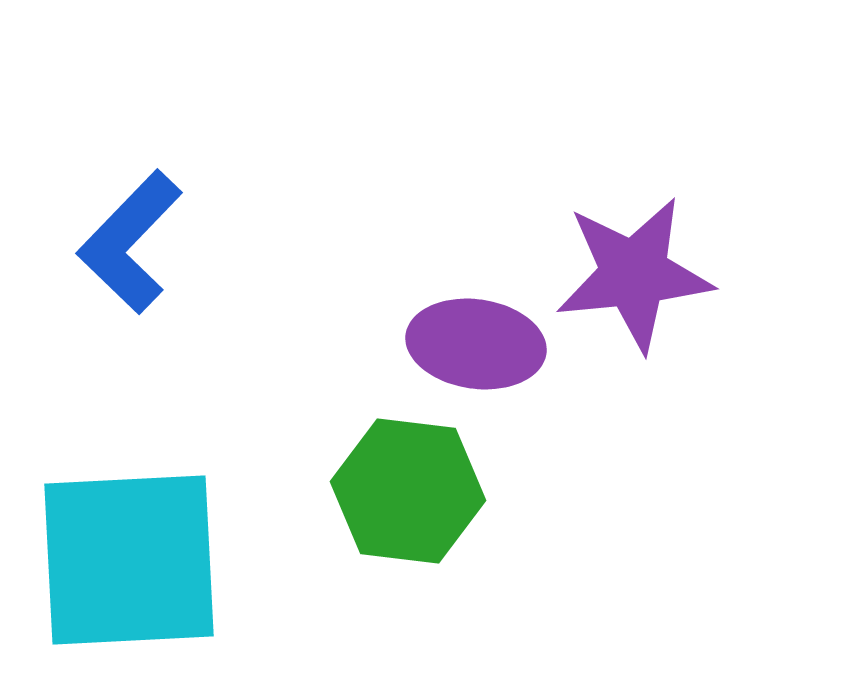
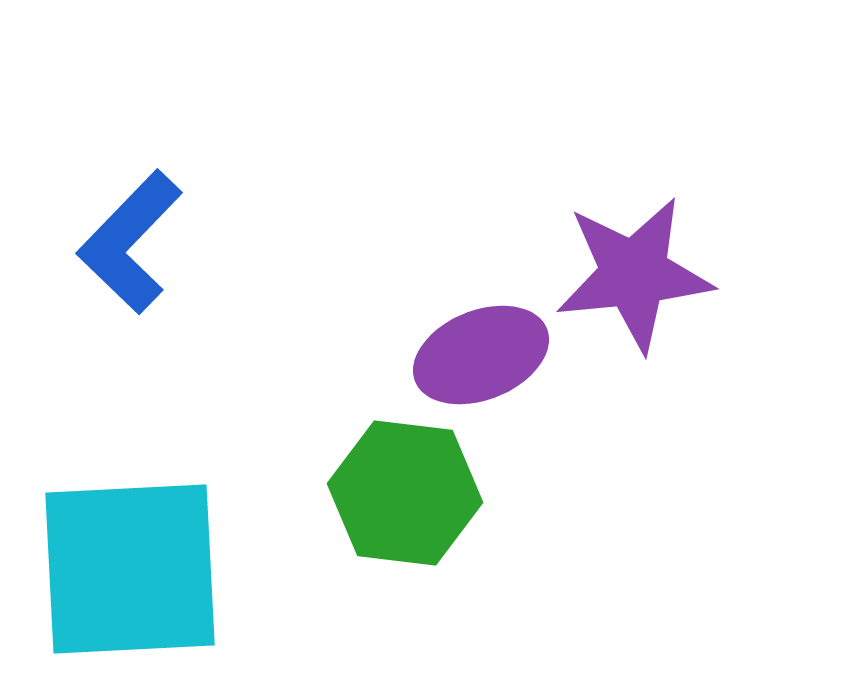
purple ellipse: moved 5 px right, 11 px down; rotated 30 degrees counterclockwise
green hexagon: moved 3 px left, 2 px down
cyan square: moved 1 px right, 9 px down
